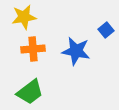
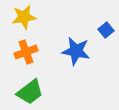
orange cross: moved 7 px left, 3 px down; rotated 15 degrees counterclockwise
